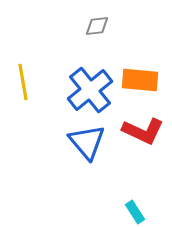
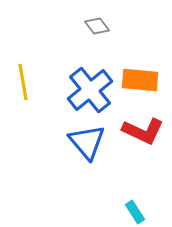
gray diamond: rotated 60 degrees clockwise
